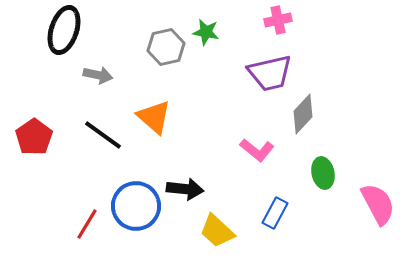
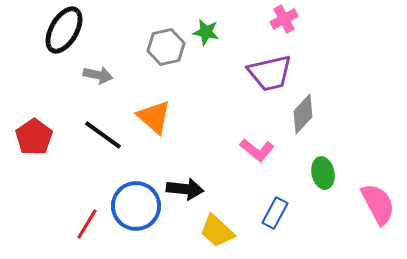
pink cross: moved 6 px right, 1 px up; rotated 16 degrees counterclockwise
black ellipse: rotated 12 degrees clockwise
